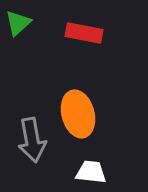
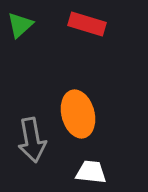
green triangle: moved 2 px right, 2 px down
red rectangle: moved 3 px right, 9 px up; rotated 6 degrees clockwise
